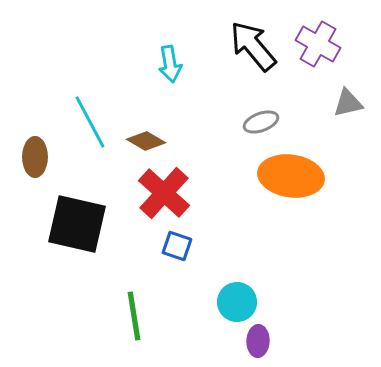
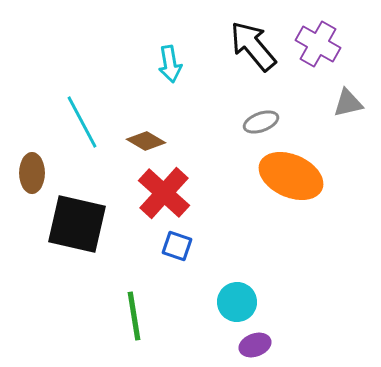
cyan line: moved 8 px left
brown ellipse: moved 3 px left, 16 px down
orange ellipse: rotated 16 degrees clockwise
purple ellipse: moved 3 px left, 4 px down; rotated 68 degrees clockwise
